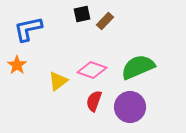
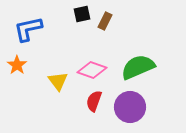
brown rectangle: rotated 18 degrees counterclockwise
yellow triangle: rotated 30 degrees counterclockwise
